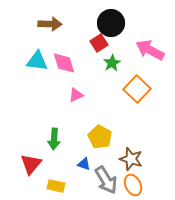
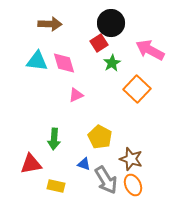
red triangle: rotated 40 degrees clockwise
